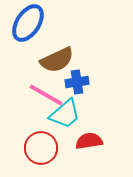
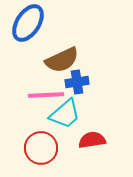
brown semicircle: moved 5 px right
pink line: rotated 33 degrees counterclockwise
red semicircle: moved 3 px right, 1 px up
